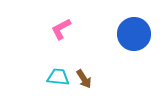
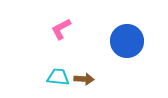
blue circle: moved 7 px left, 7 px down
brown arrow: rotated 54 degrees counterclockwise
